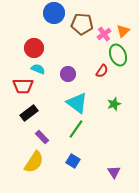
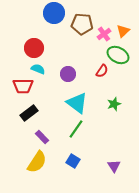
green ellipse: rotated 40 degrees counterclockwise
yellow semicircle: moved 3 px right
purple triangle: moved 6 px up
